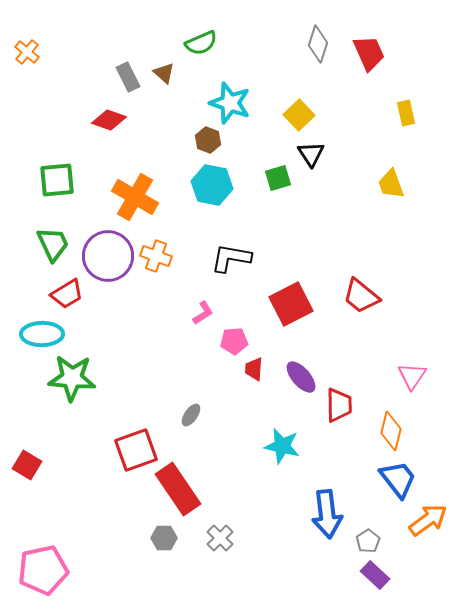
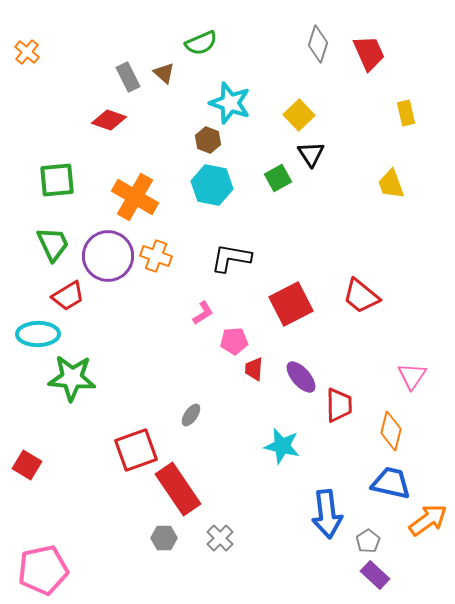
green square at (278, 178): rotated 12 degrees counterclockwise
red trapezoid at (67, 294): moved 1 px right, 2 px down
cyan ellipse at (42, 334): moved 4 px left
blue trapezoid at (398, 479): moved 7 px left, 4 px down; rotated 39 degrees counterclockwise
